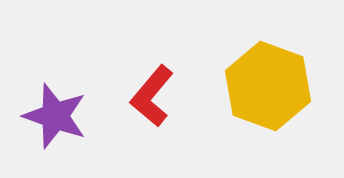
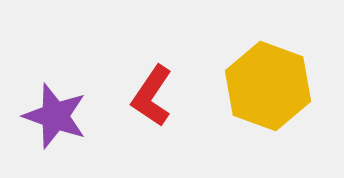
red L-shape: rotated 6 degrees counterclockwise
